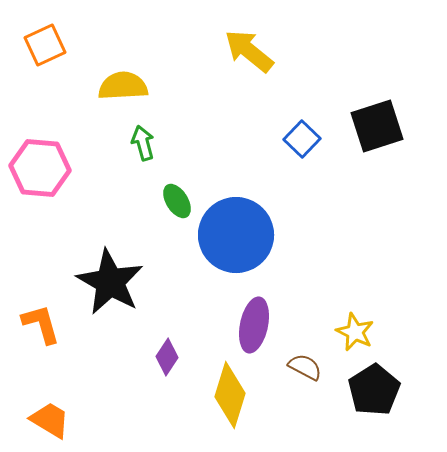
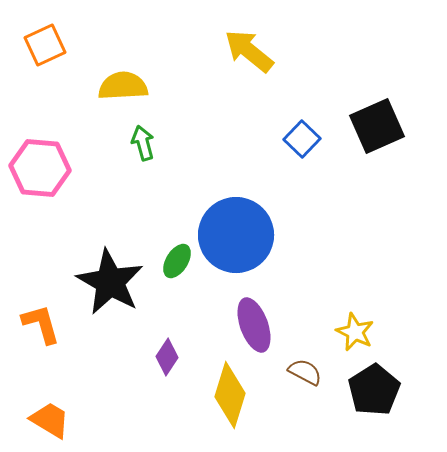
black square: rotated 6 degrees counterclockwise
green ellipse: moved 60 px down; rotated 64 degrees clockwise
purple ellipse: rotated 32 degrees counterclockwise
brown semicircle: moved 5 px down
